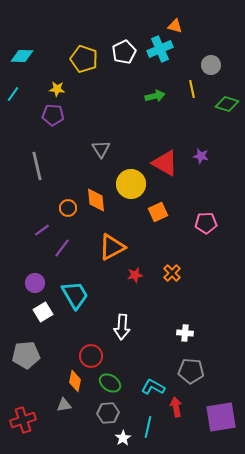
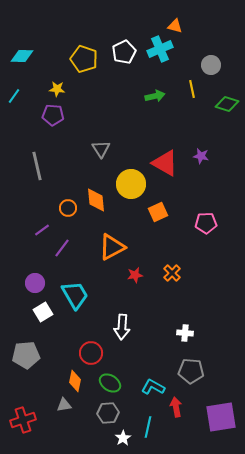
cyan line at (13, 94): moved 1 px right, 2 px down
red circle at (91, 356): moved 3 px up
